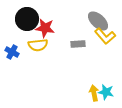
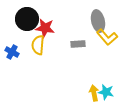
gray ellipse: rotated 35 degrees clockwise
yellow L-shape: moved 2 px right, 1 px down
yellow semicircle: rotated 102 degrees clockwise
